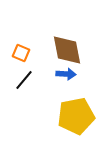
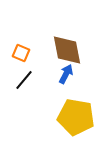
blue arrow: rotated 66 degrees counterclockwise
yellow pentagon: moved 1 px down; rotated 21 degrees clockwise
